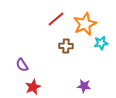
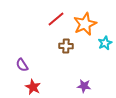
cyan star: moved 4 px right; rotated 16 degrees counterclockwise
red star: rotated 21 degrees counterclockwise
